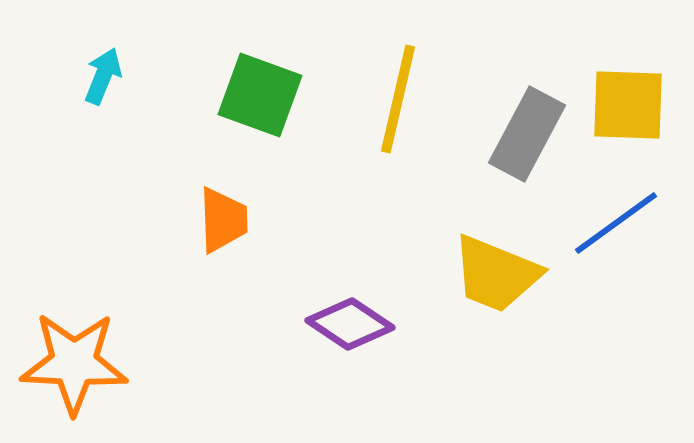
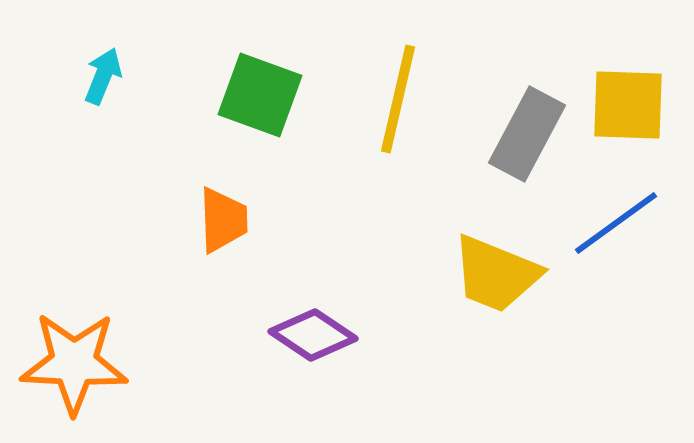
purple diamond: moved 37 px left, 11 px down
